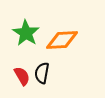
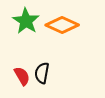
green star: moved 12 px up
orange diamond: moved 15 px up; rotated 28 degrees clockwise
